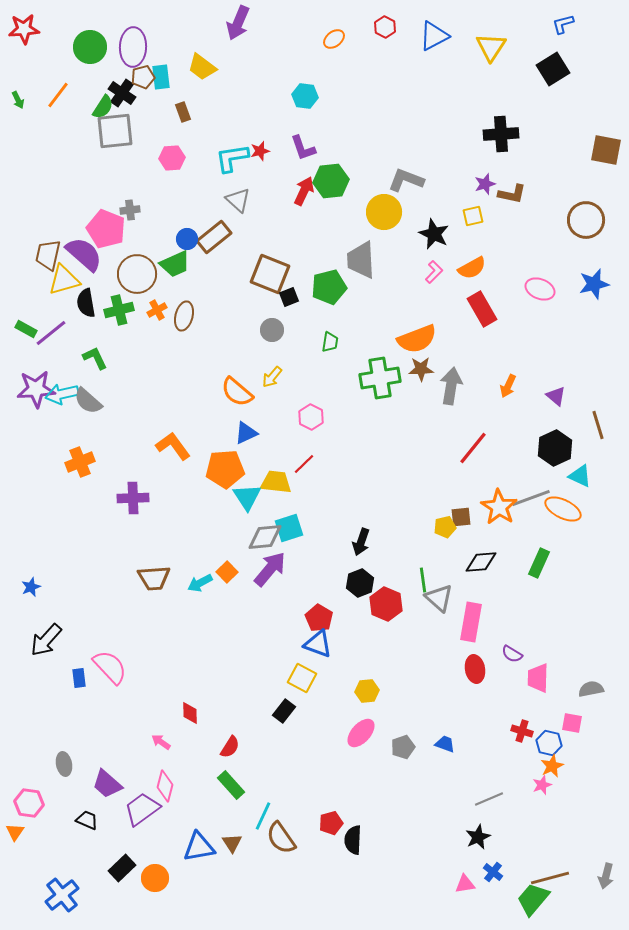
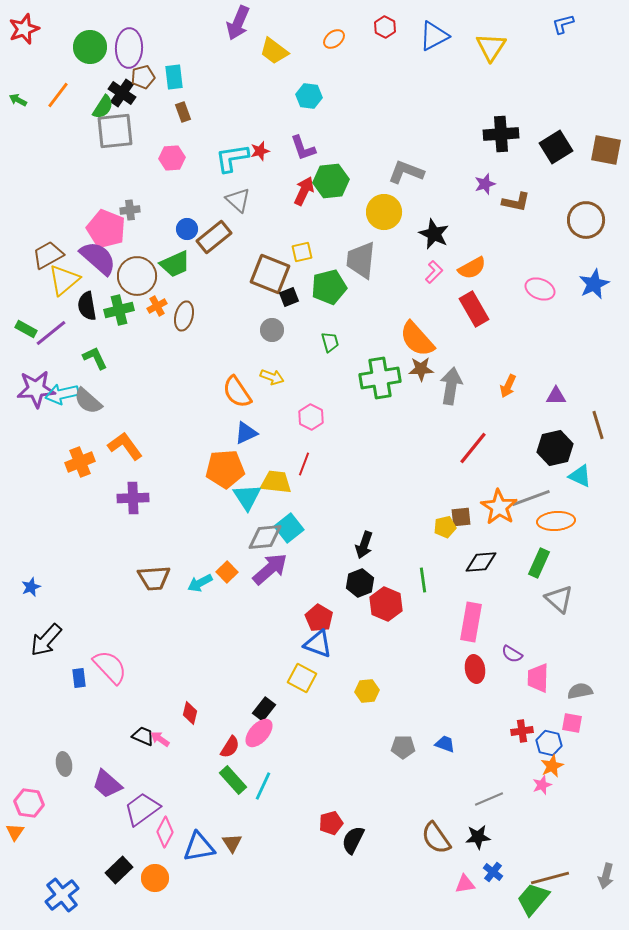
red star at (24, 29): rotated 16 degrees counterclockwise
purple ellipse at (133, 47): moved 4 px left, 1 px down
yellow trapezoid at (202, 67): moved 72 px right, 16 px up
black square at (553, 69): moved 3 px right, 78 px down
cyan rectangle at (161, 77): moved 13 px right
cyan hexagon at (305, 96): moved 4 px right
green arrow at (18, 100): rotated 144 degrees clockwise
gray L-shape at (406, 180): moved 8 px up
brown L-shape at (512, 194): moved 4 px right, 8 px down
yellow square at (473, 216): moved 171 px left, 36 px down
blue circle at (187, 239): moved 10 px up
purple semicircle at (84, 254): moved 14 px right, 4 px down
brown trapezoid at (48, 255): rotated 48 degrees clockwise
gray trapezoid at (361, 260): rotated 9 degrees clockwise
brown circle at (137, 274): moved 2 px down
yellow triangle at (64, 280): rotated 24 degrees counterclockwise
blue star at (594, 284): rotated 12 degrees counterclockwise
black semicircle at (86, 303): moved 1 px right, 3 px down
red rectangle at (482, 309): moved 8 px left
orange cross at (157, 310): moved 4 px up
orange semicircle at (417, 339): rotated 69 degrees clockwise
green trapezoid at (330, 342): rotated 25 degrees counterclockwise
yellow arrow at (272, 377): rotated 110 degrees counterclockwise
orange semicircle at (237, 392): rotated 16 degrees clockwise
purple triangle at (556, 396): rotated 40 degrees counterclockwise
orange L-shape at (173, 446): moved 48 px left
black hexagon at (555, 448): rotated 12 degrees clockwise
red line at (304, 464): rotated 25 degrees counterclockwise
orange ellipse at (563, 509): moved 7 px left, 12 px down; rotated 30 degrees counterclockwise
cyan square at (289, 528): rotated 20 degrees counterclockwise
black arrow at (361, 542): moved 3 px right, 3 px down
purple arrow at (270, 569): rotated 9 degrees clockwise
gray triangle at (439, 598): moved 120 px right, 1 px down
gray semicircle at (591, 689): moved 11 px left, 2 px down
black rectangle at (284, 711): moved 20 px left, 2 px up
red diamond at (190, 713): rotated 15 degrees clockwise
red cross at (522, 731): rotated 25 degrees counterclockwise
pink ellipse at (361, 733): moved 102 px left
pink arrow at (161, 742): moved 1 px left, 3 px up
gray pentagon at (403, 747): rotated 20 degrees clockwise
green rectangle at (231, 785): moved 2 px right, 5 px up
pink diamond at (165, 786): moved 46 px down; rotated 12 degrees clockwise
cyan line at (263, 816): moved 30 px up
black trapezoid at (87, 820): moved 56 px right, 84 px up
black star at (478, 837): rotated 20 degrees clockwise
brown semicircle at (281, 838): moved 155 px right
black semicircle at (353, 840): rotated 24 degrees clockwise
black rectangle at (122, 868): moved 3 px left, 2 px down
